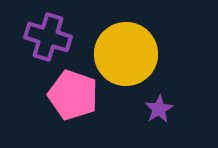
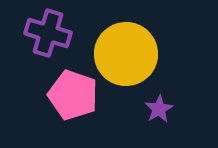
purple cross: moved 4 px up
